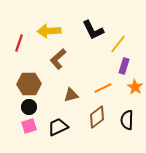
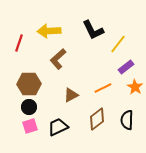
purple rectangle: moved 2 px right, 1 px down; rotated 35 degrees clockwise
brown triangle: rotated 14 degrees counterclockwise
brown diamond: moved 2 px down
pink square: moved 1 px right
